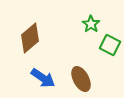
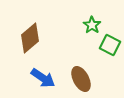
green star: moved 1 px right, 1 px down
